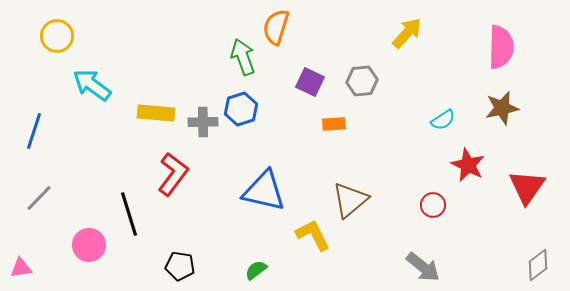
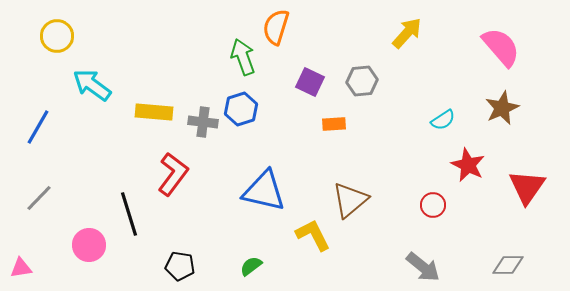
pink semicircle: rotated 42 degrees counterclockwise
brown star: rotated 12 degrees counterclockwise
yellow rectangle: moved 2 px left, 1 px up
gray cross: rotated 8 degrees clockwise
blue line: moved 4 px right, 4 px up; rotated 12 degrees clockwise
gray diamond: moved 30 px left; rotated 36 degrees clockwise
green semicircle: moved 5 px left, 4 px up
